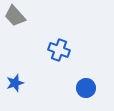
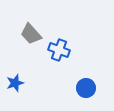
gray trapezoid: moved 16 px right, 18 px down
